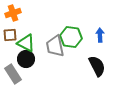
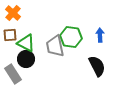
orange cross: rotated 28 degrees counterclockwise
